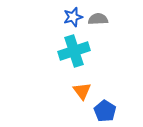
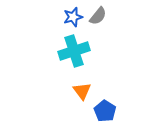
gray semicircle: moved 3 px up; rotated 132 degrees clockwise
